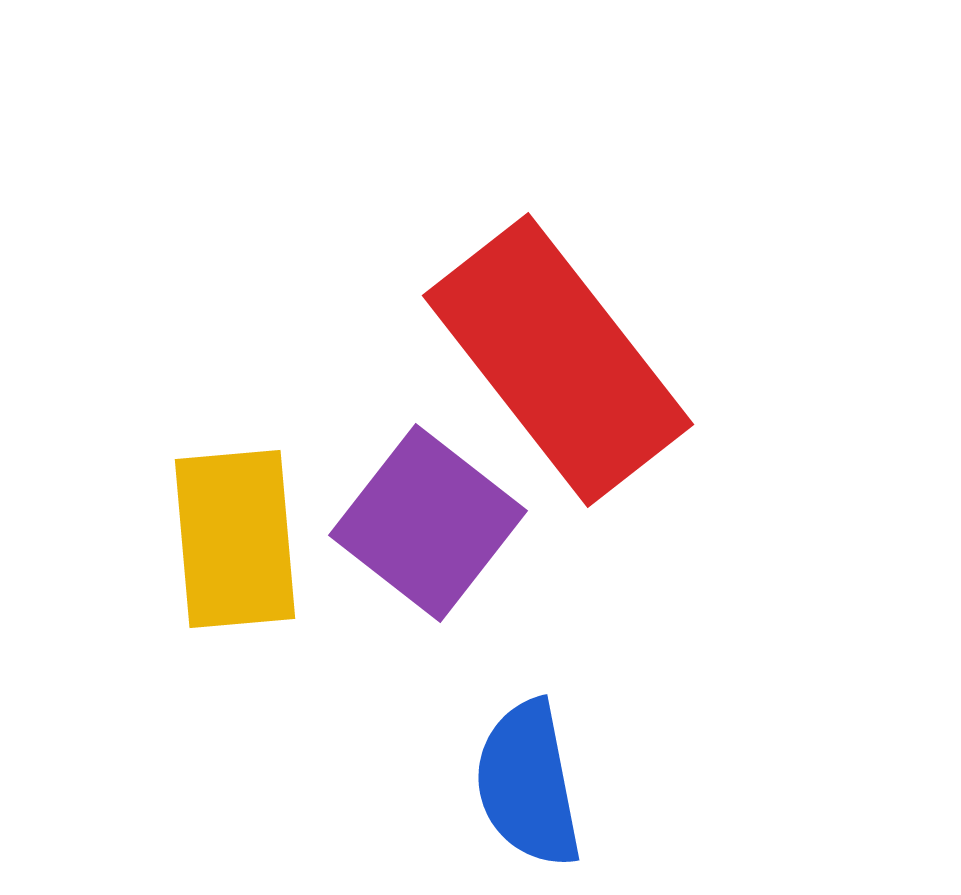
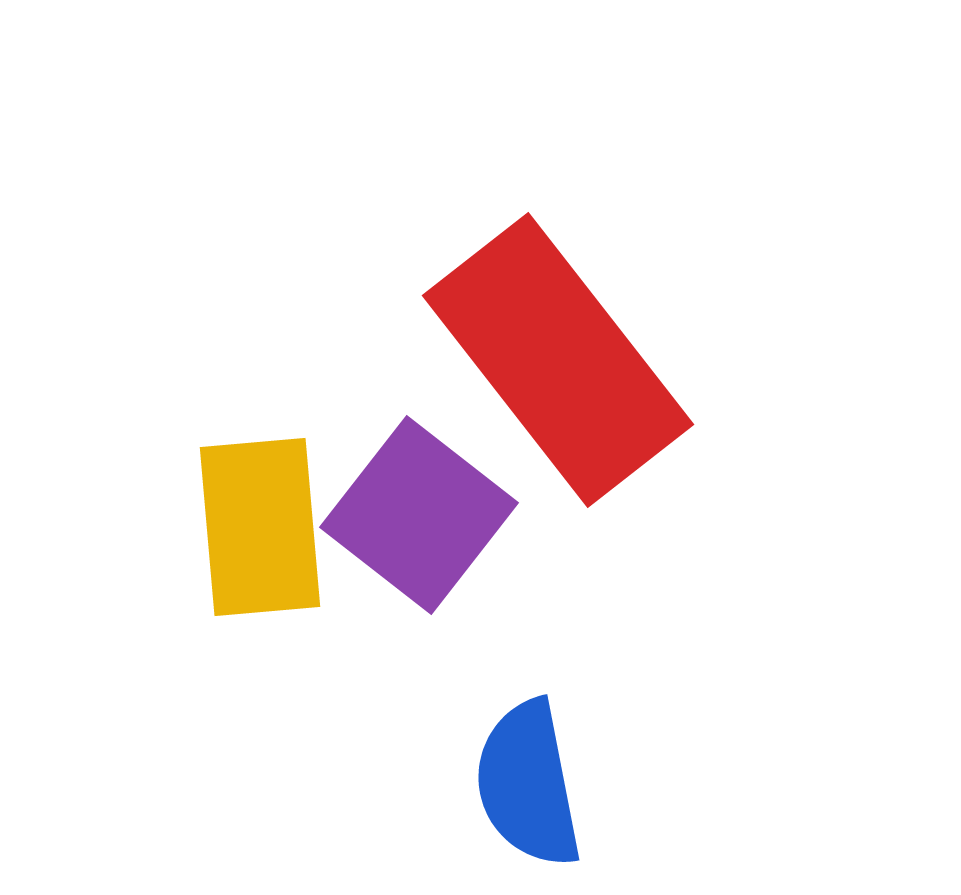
purple square: moved 9 px left, 8 px up
yellow rectangle: moved 25 px right, 12 px up
